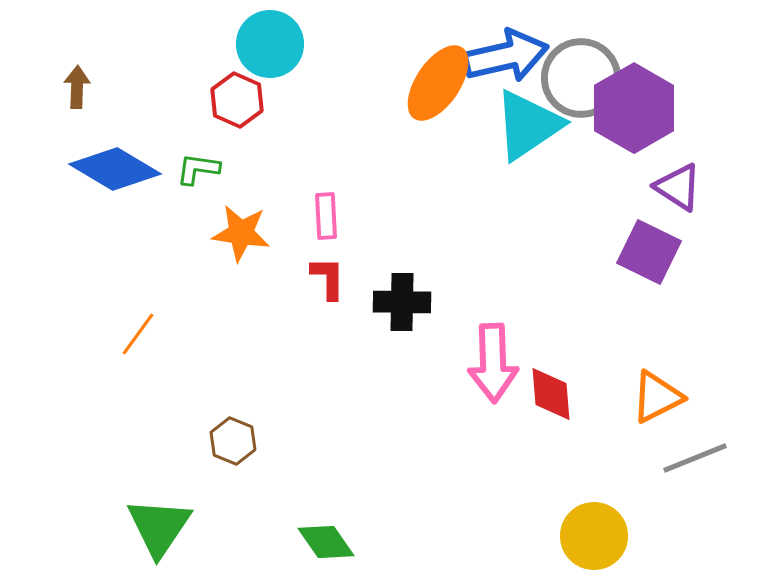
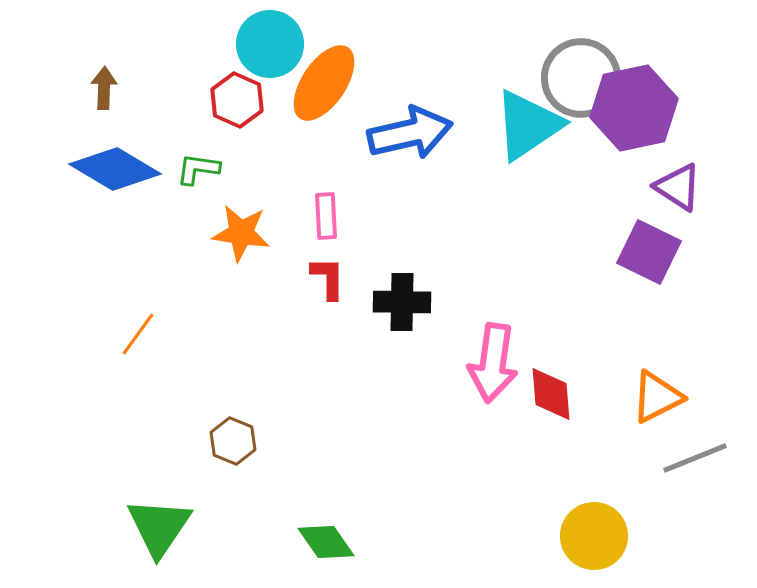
blue arrow: moved 96 px left, 77 px down
orange ellipse: moved 114 px left
brown arrow: moved 27 px right, 1 px down
purple hexagon: rotated 18 degrees clockwise
pink arrow: rotated 10 degrees clockwise
